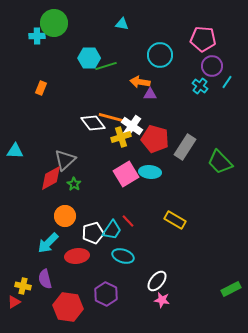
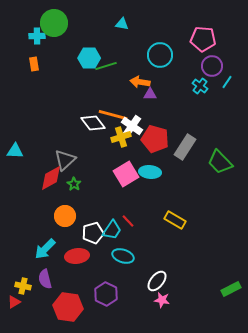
orange rectangle at (41, 88): moved 7 px left, 24 px up; rotated 32 degrees counterclockwise
orange line at (113, 118): moved 3 px up
cyan arrow at (48, 243): moved 3 px left, 6 px down
